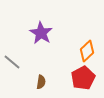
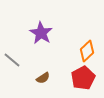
gray line: moved 2 px up
brown semicircle: moved 2 px right, 4 px up; rotated 48 degrees clockwise
